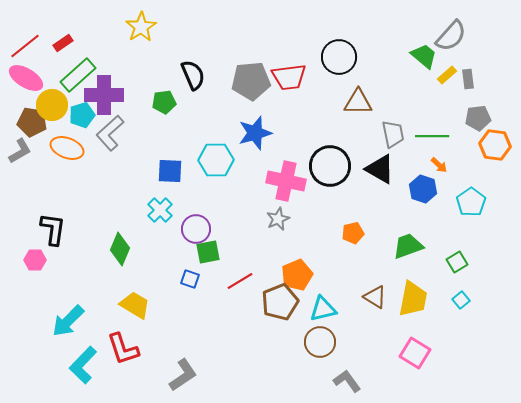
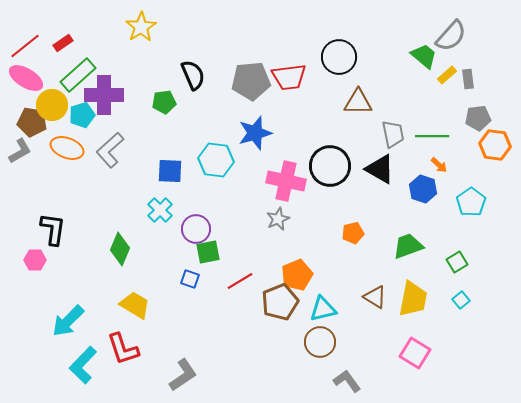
gray L-shape at (110, 133): moved 17 px down
cyan hexagon at (216, 160): rotated 8 degrees clockwise
